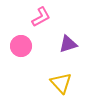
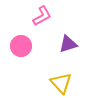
pink L-shape: moved 1 px right, 1 px up
